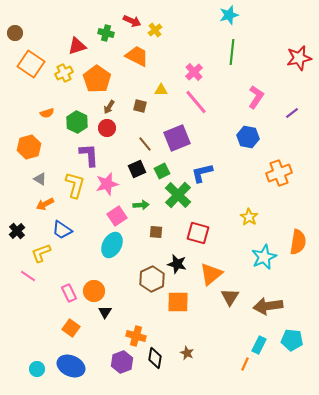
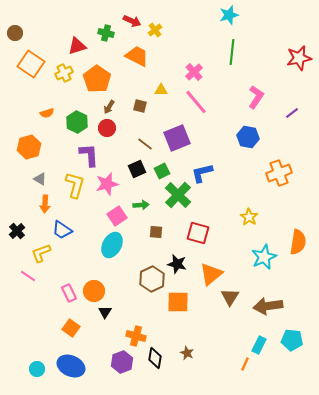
brown line at (145, 144): rotated 14 degrees counterclockwise
orange arrow at (45, 204): rotated 60 degrees counterclockwise
